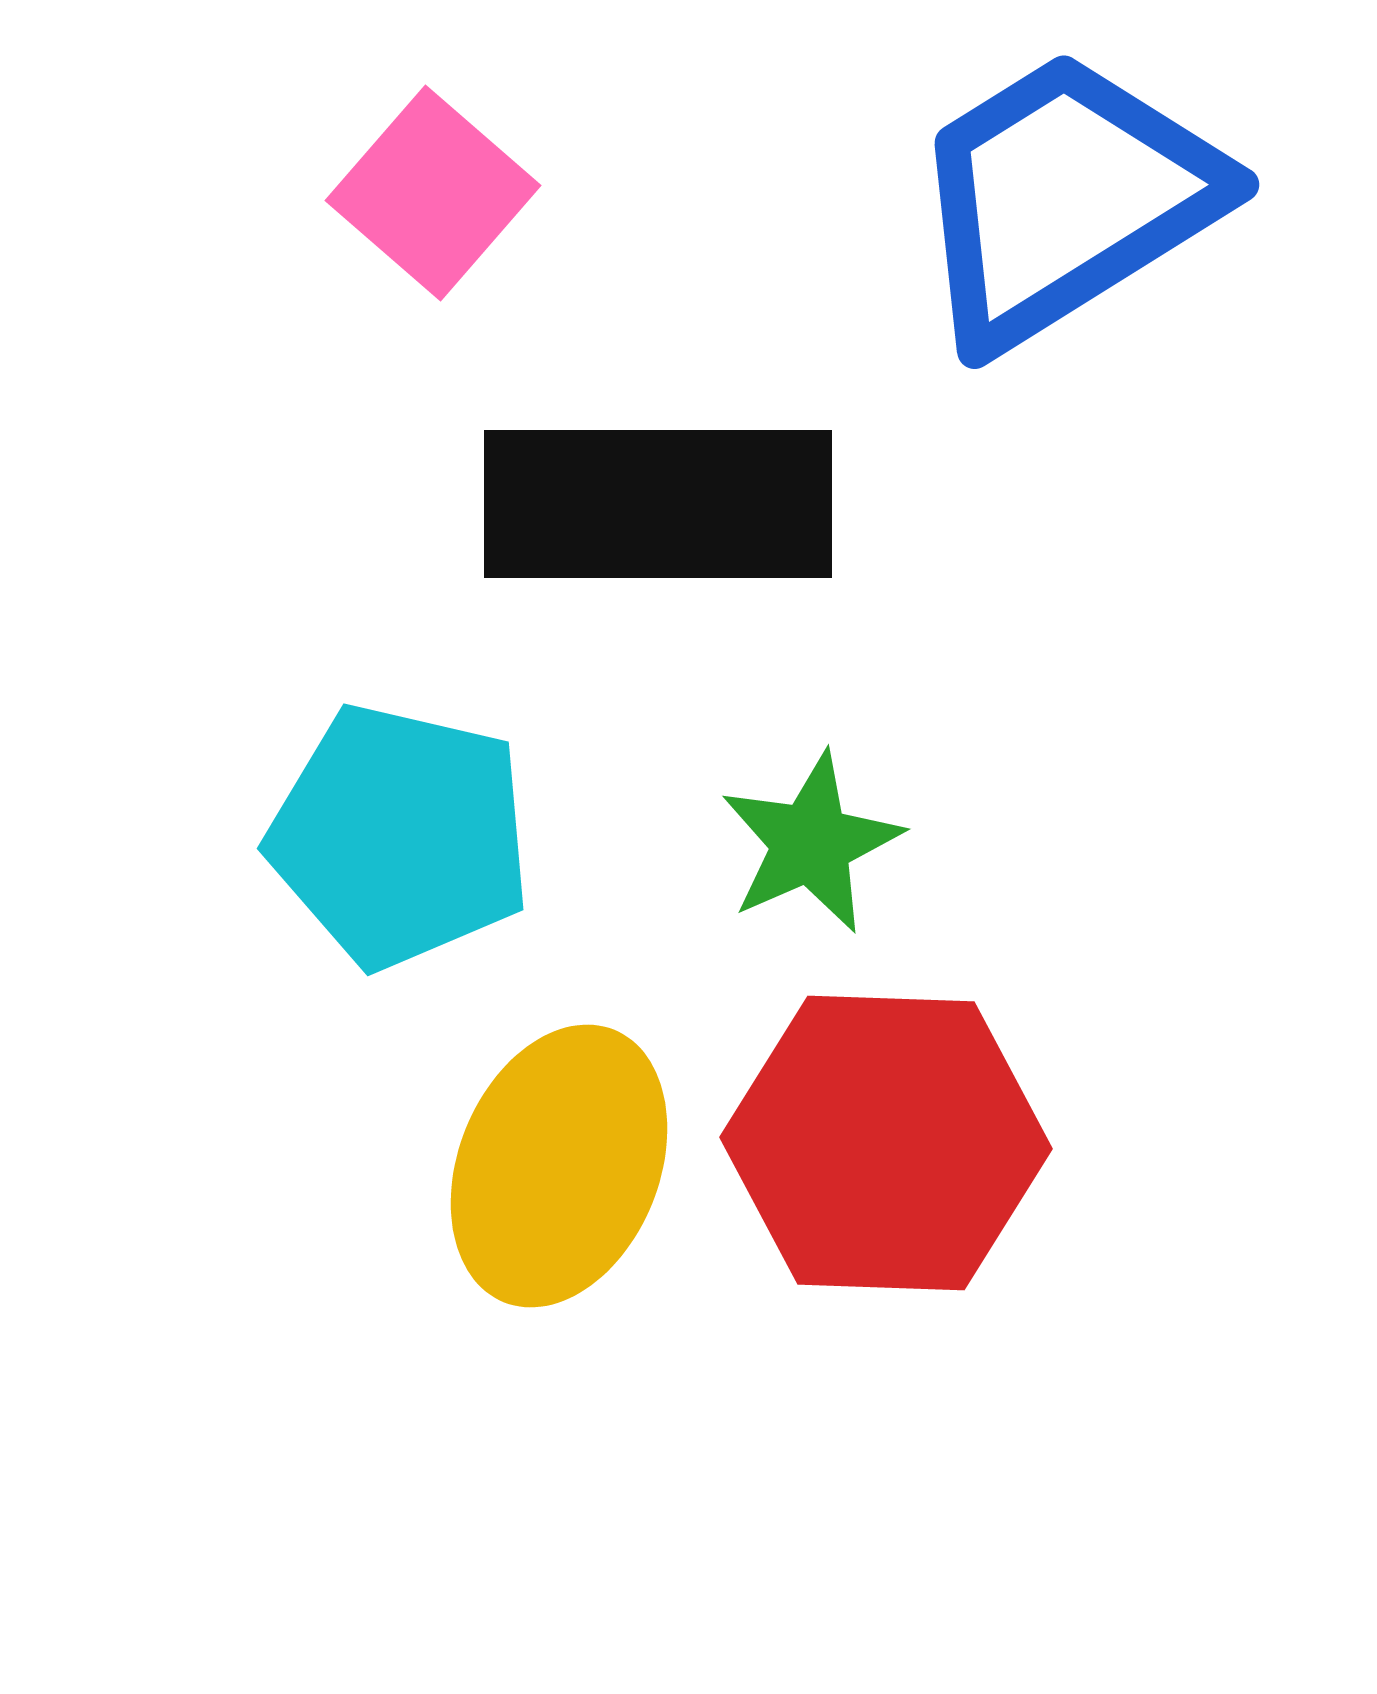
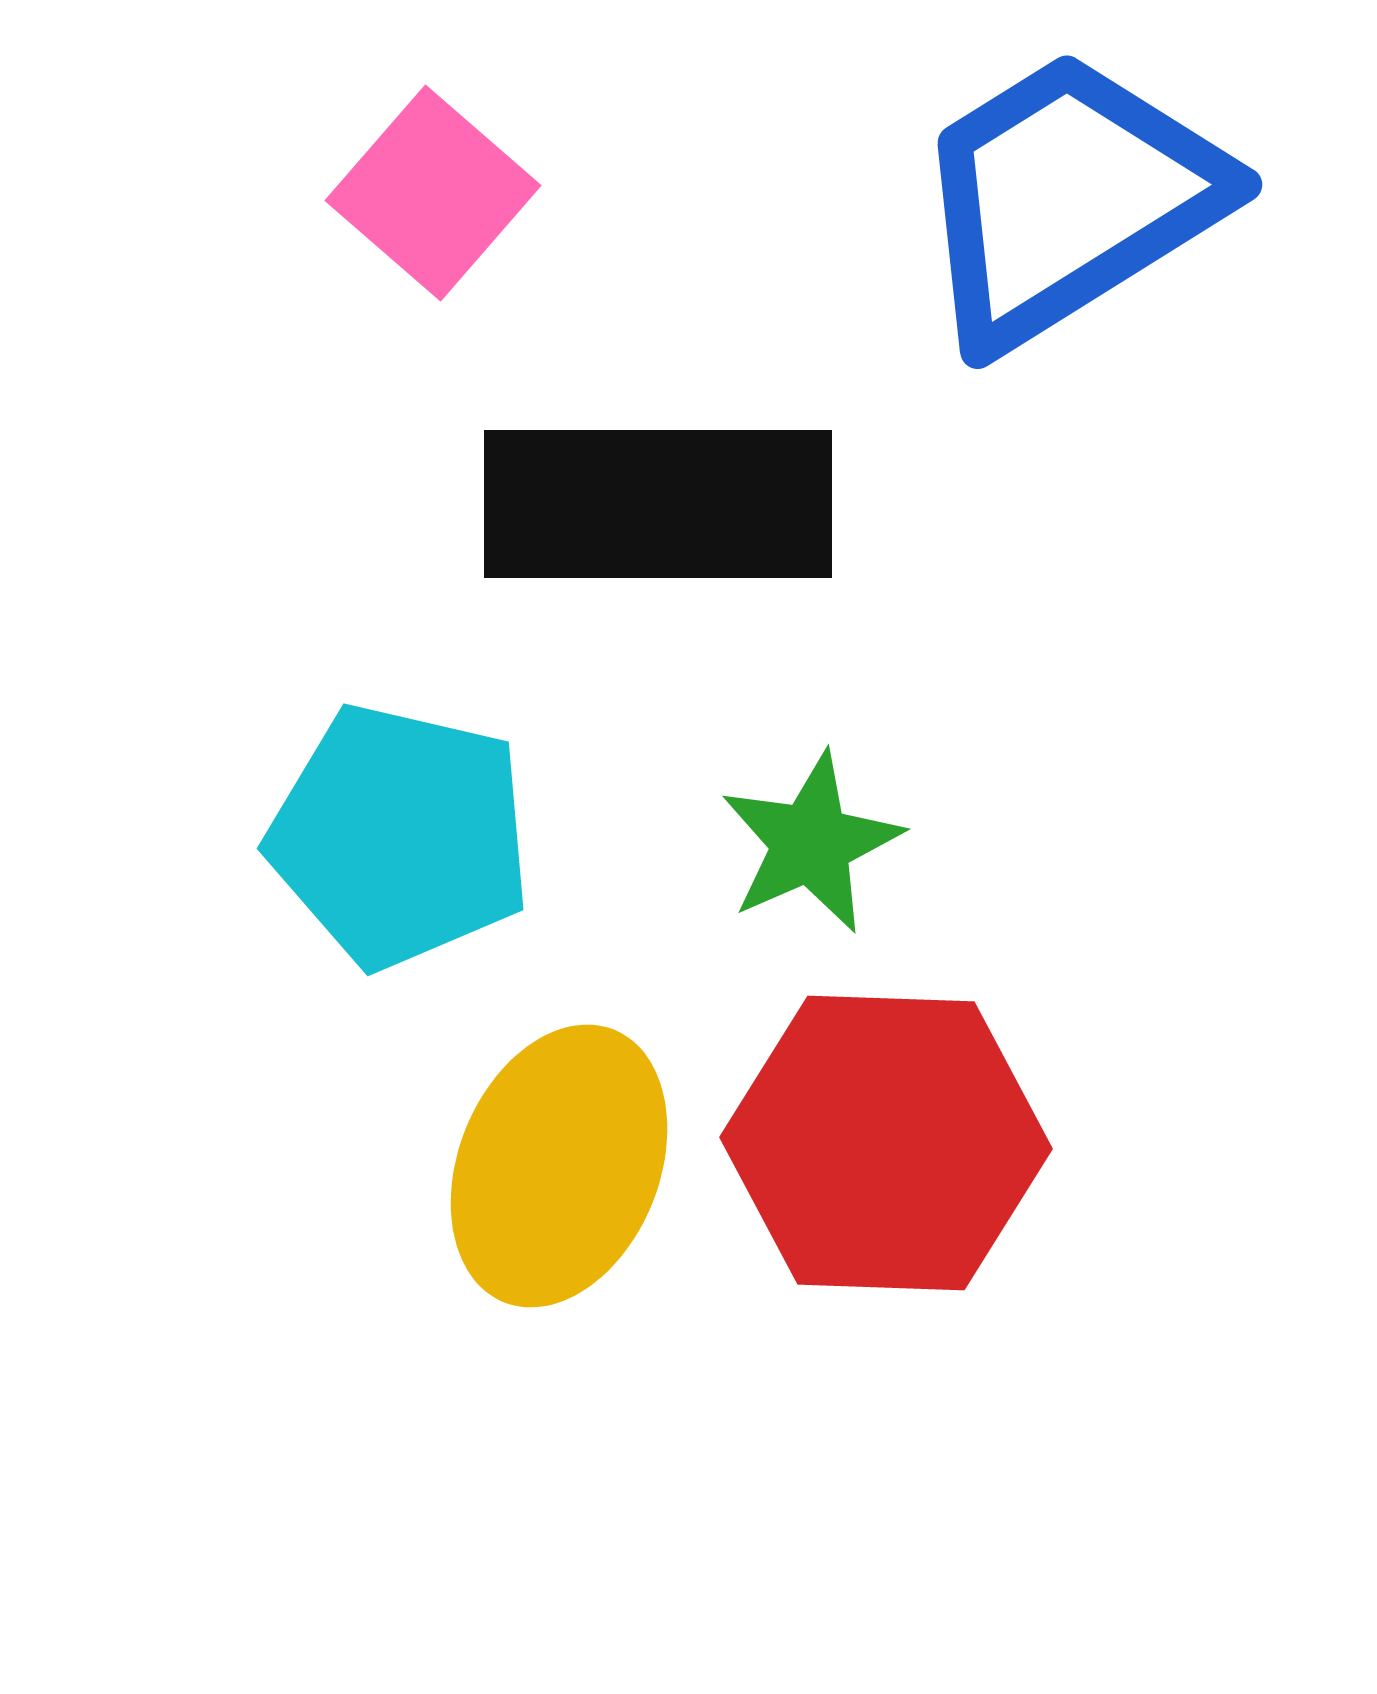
blue trapezoid: moved 3 px right
